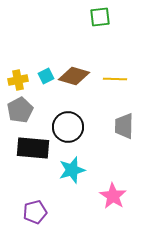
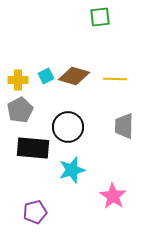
yellow cross: rotated 12 degrees clockwise
